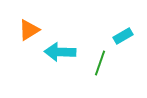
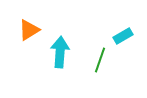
cyan arrow: rotated 92 degrees clockwise
green line: moved 3 px up
